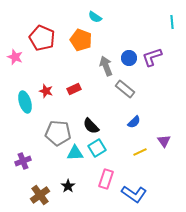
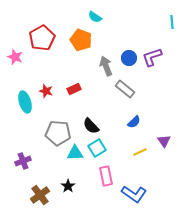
red pentagon: rotated 20 degrees clockwise
pink rectangle: moved 3 px up; rotated 30 degrees counterclockwise
